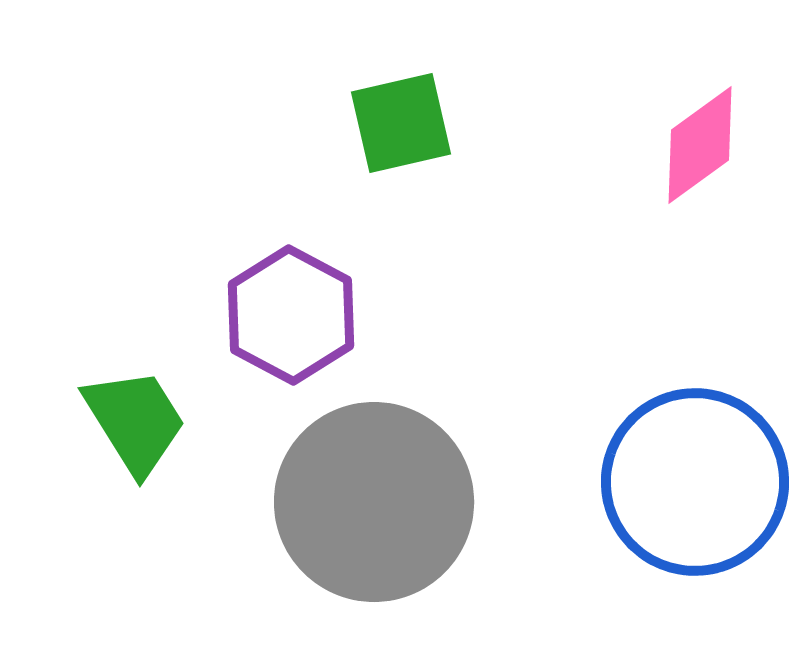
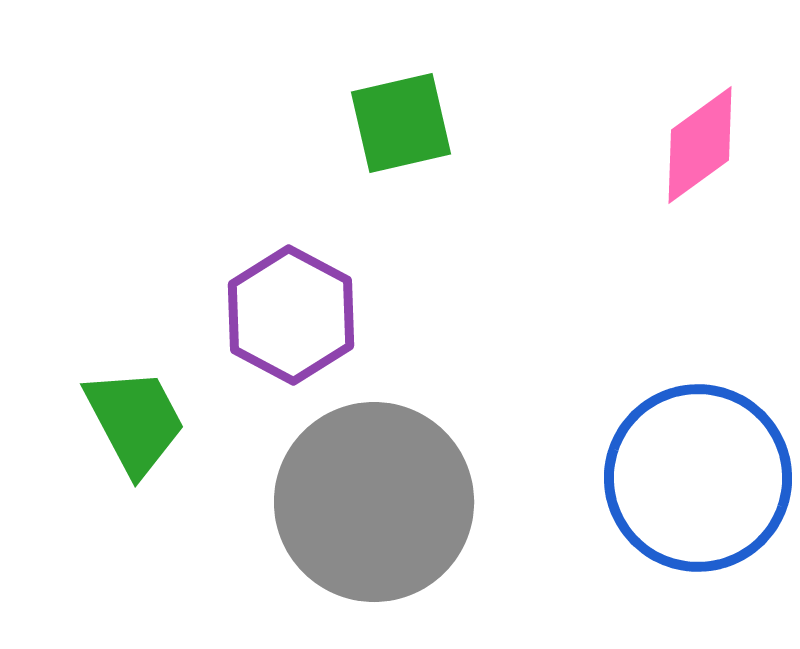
green trapezoid: rotated 4 degrees clockwise
blue circle: moved 3 px right, 4 px up
